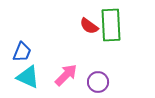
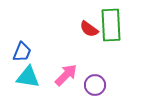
red semicircle: moved 3 px down
cyan triangle: rotated 15 degrees counterclockwise
purple circle: moved 3 px left, 3 px down
